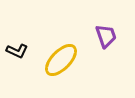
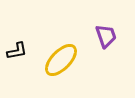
black L-shape: rotated 35 degrees counterclockwise
